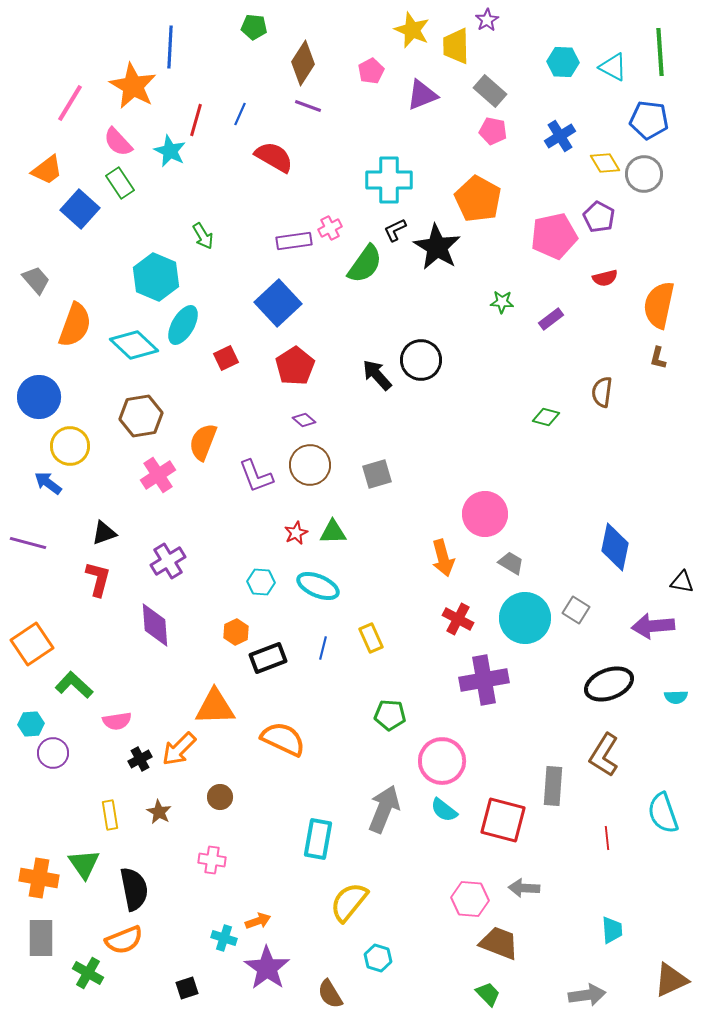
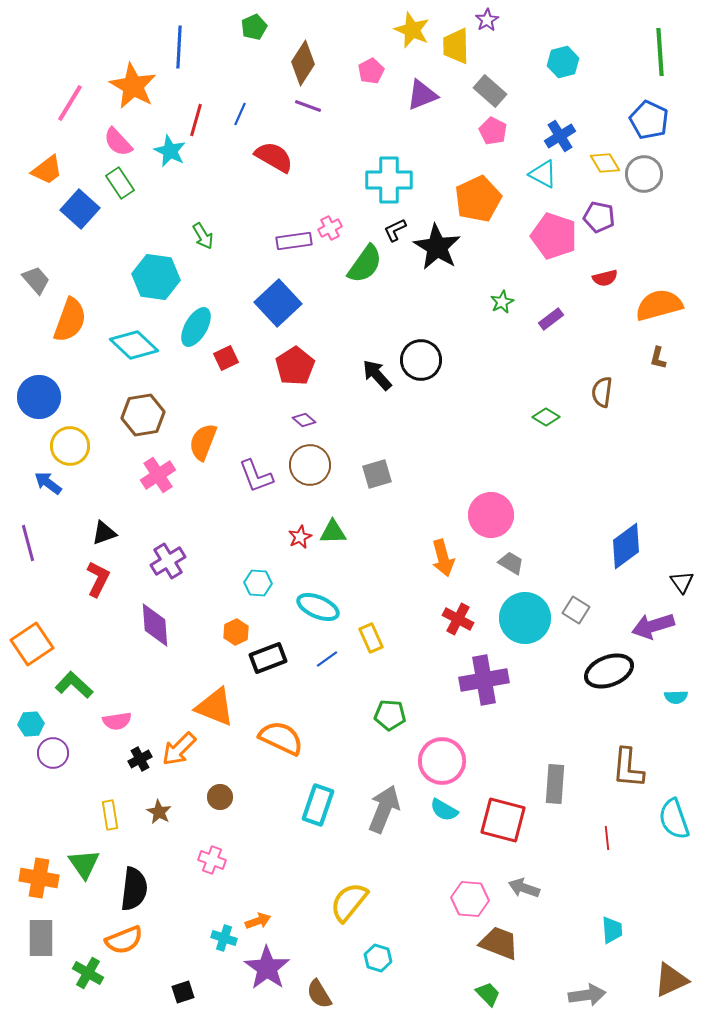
green pentagon at (254, 27): rotated 30 degrees counterclockwise
blue line at (170, 47): moved 9 px right
cyan hexagon at (563, 62): rotated 16 degrees counterclockwise
cyan triangle at (613, 67): moved 70 px left, 107 px down
blue pentagon at (649, 120): rotated 18 degrees clockwise
pink pentagon at (493, 131): rotated 16 degrees clockwise
orange pentagon at (478, 199): rotated 18 degrees clockwise
purple pentagon at (599, 217): rotated 16 degrees counterclockwise
pink pentagon at (554, 236): rotated 30 degrees clockwise
cyan hexagon at (156, 277): rotated 15 degrees counterclockwise
green star at (502, 302): rotated 30 degrees counterclockwise
orange semicircle at (659, 305): rotated 63 degrees clockwise
orange semicircle at (75, 325): moved 5 px left, 5 px up
cyan ellipse at (183, 325): moved 13 px right, 2 px down
brown hexagon at (141, 416): moved 2 px right, 1 px up
green diamond at (546, 417): rotated 16 degrees clockwise
pink circle at (485, 514): moved 6 px right, 1 px down
red star at (296, 533): moved 4 px right, 4 px down
purple line at (28, 543): rotated 60 degrees clockwise
blue diamond at (615, 547): moved 11 px right, 1 px up; rotated 42 degrees clockwise
red L-shape at (98, 579): rotated 12 degrees clockwise
cyan hexagon at (261, 582): moved 3 px left, 1 px down
black triangle at (682, 582): rotated 45 degrees clockwise
cyan ellipse at (318, 586): moved 21 px down
purple arrow at (653, 626): rotated 12 degrees counterclockwise
blue line at (323, 648): moved 4 px right, 11 px down; rotated 40 degrees clockwise
black ellipse at (609, 684): moved 13 px up
orange triangle at (215, 707): rotated 24 degrees clockwise
orange semicircle at (283, 739): moved 2 px left, 1 px up
brown L-shape at (604, 755): moved 24 px right, 13 px down; rotated 27 degrees counterclockwise
gray rectangle at (553, 786): moved 2 px right, 2 px up
cyan semicircle at (444, 810): rotated 8 degrees counterclockwise
cyan semicircle at (663, 813): moved 11 px right, 6 px down
cyan rectangle at (318, 839): moved 34 px up; rotated 9 degrees clockwise
pink cross at (212, 860): rotated 12 degrees clockwise
gray arrow at (524, 888): rotated 16 degrees clockwise
black semicircle at (134, 889): rotated 18 degrees clockwise
black square at (187, 988): moved 4 px left, 4 px down
brown semicircle at (330, 994): moved 11 px left
